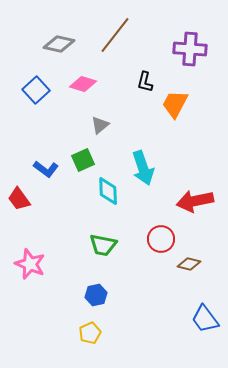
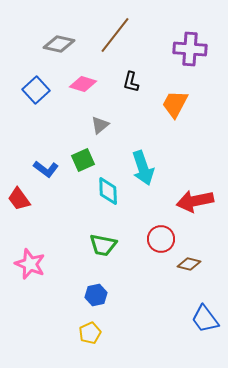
black L-shape: moved 14 px left
